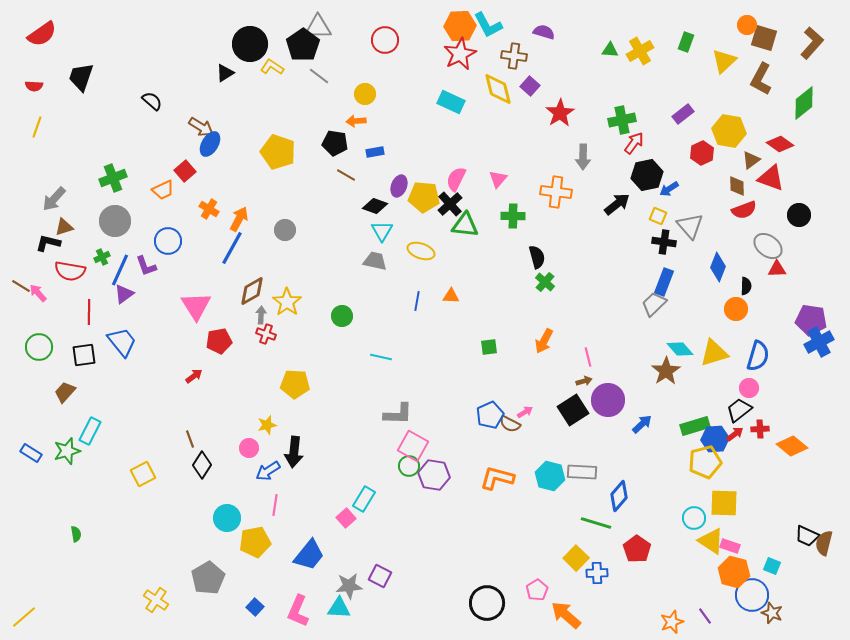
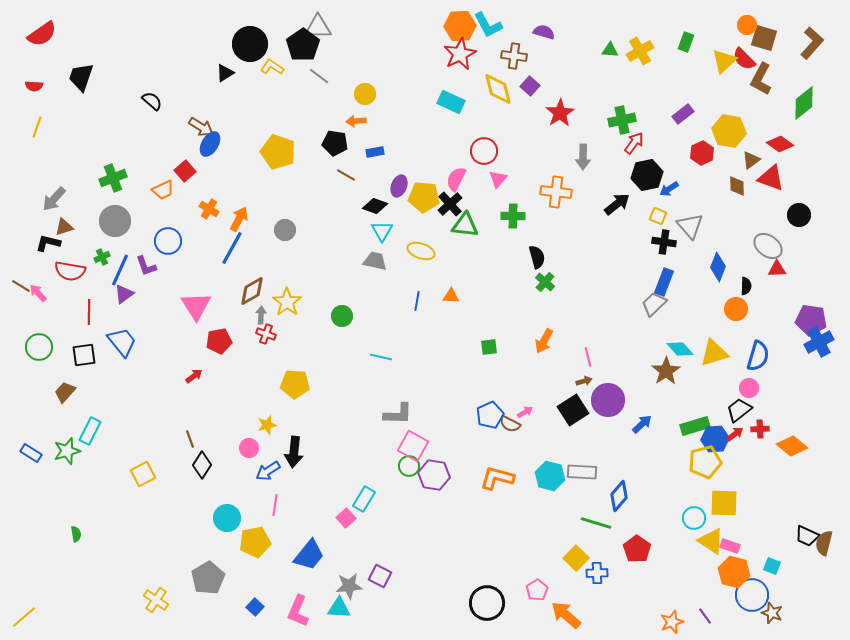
red circle at (385, 40): moved 99 px right, 111 px down
red semicircle at (744, 210): moved 151 px up; rotated 65 degrees clockwise
